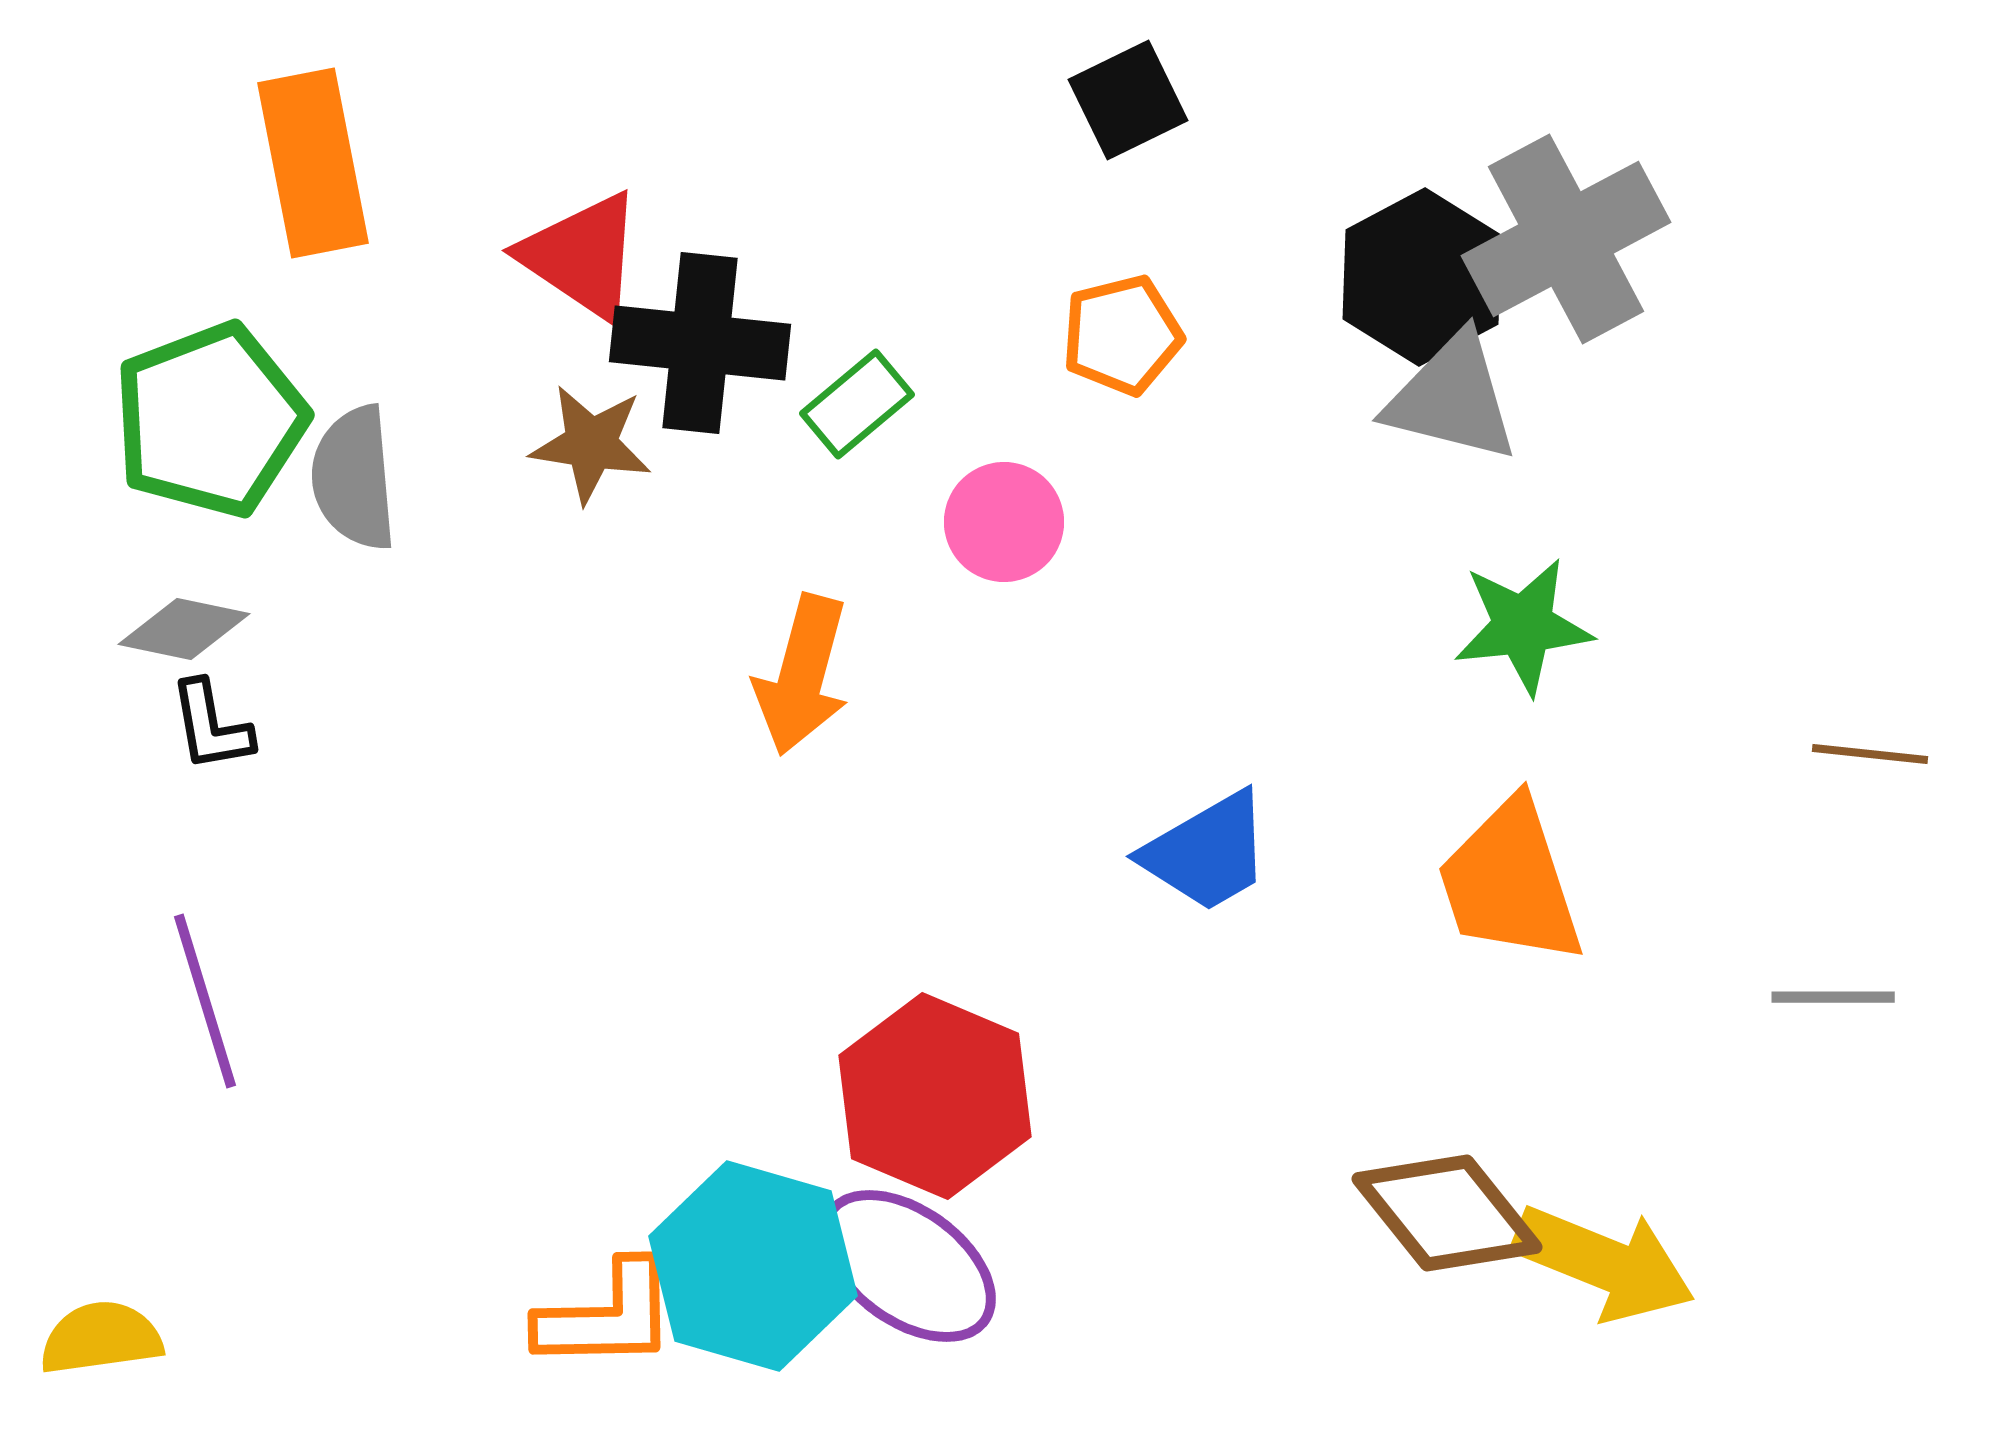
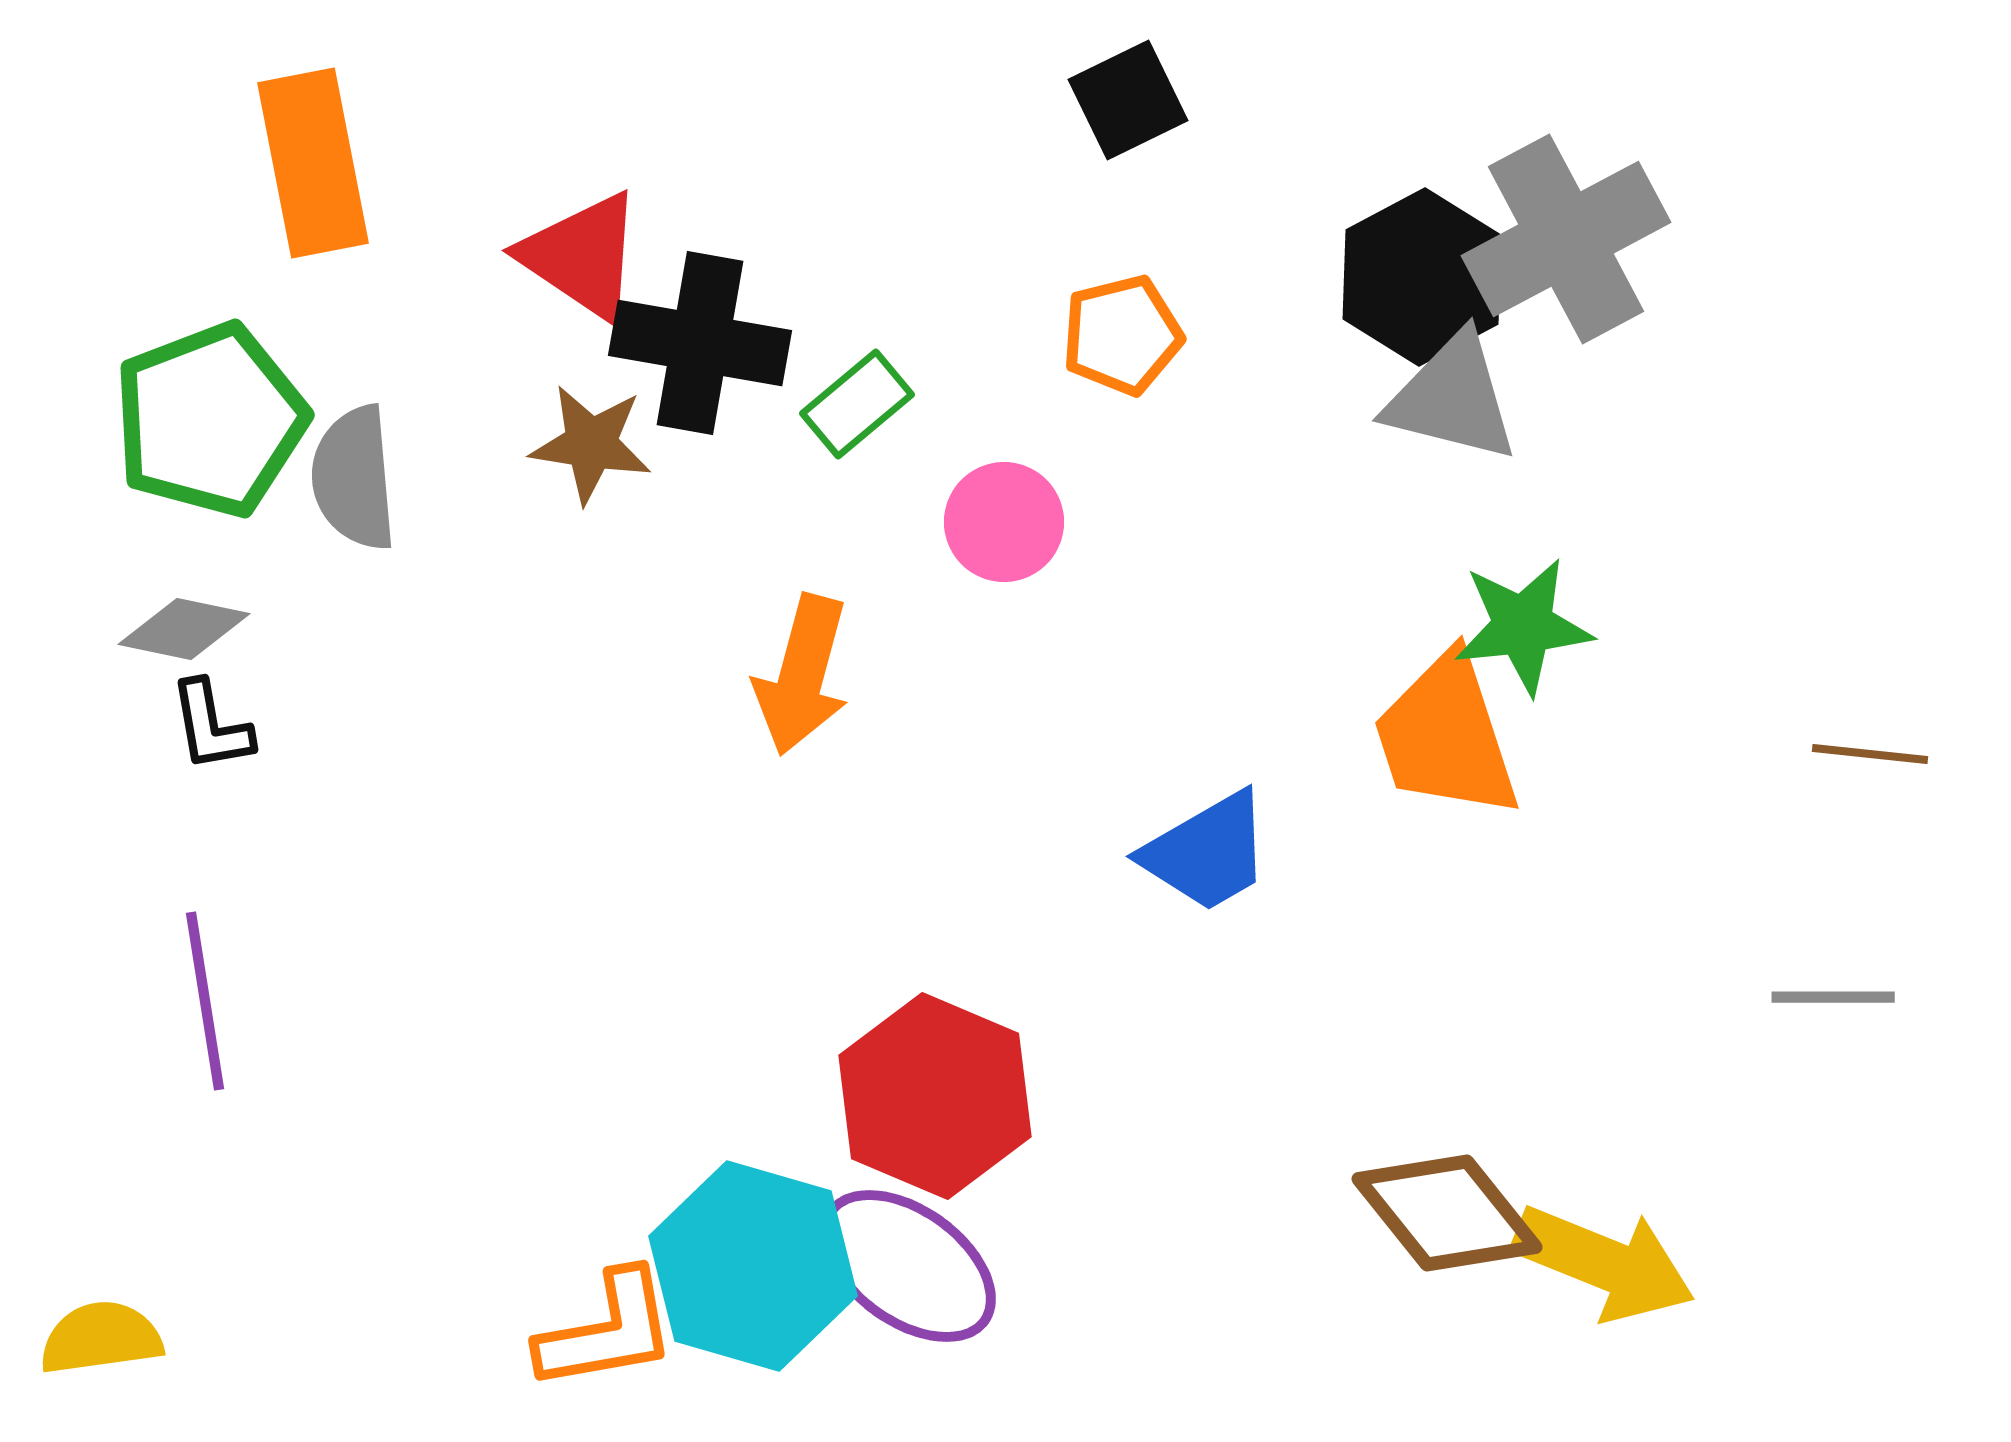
black cross: rotated 4 degrees clockwise
orange trapezoid: moved 64 px left, 146 px up
purple line: rotated 8 degrees clockwise
orange L-shape: moved 15 px down; rotated 9 degrees counterclockwise
